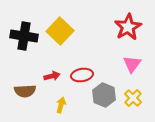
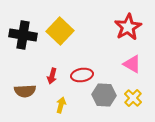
black cross: moved 1 px left, 1 px up
pink triangle: rotated 36 degrees counterclockwise
red arrow: rotated 119 degrees clockwise
gray hexagon: rotated 20 degrees counterclockwise
